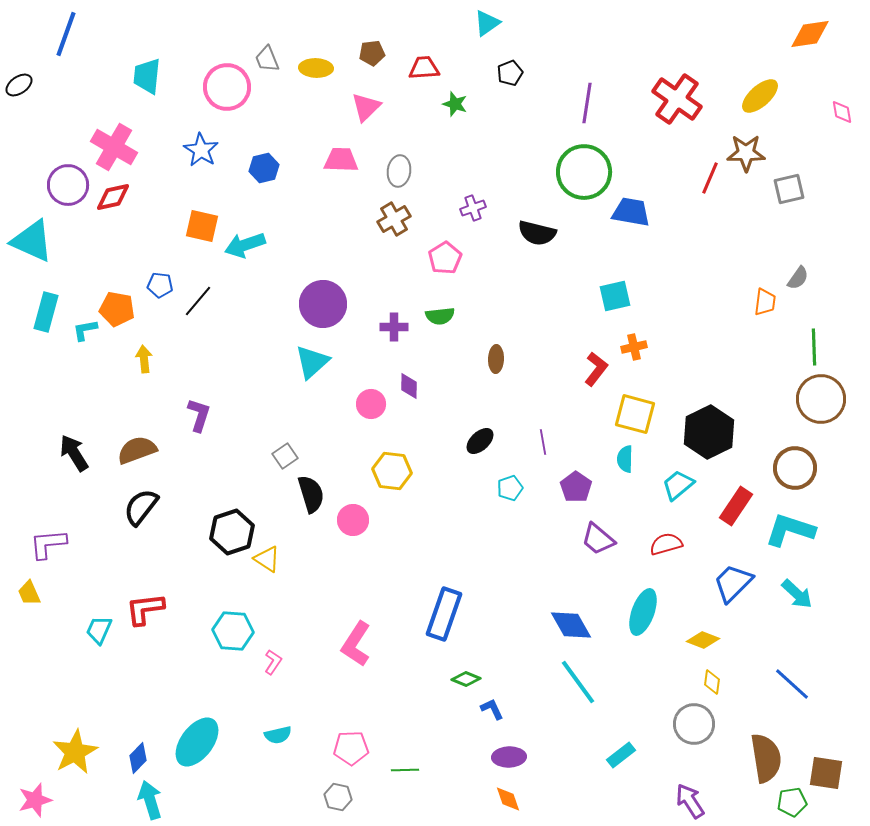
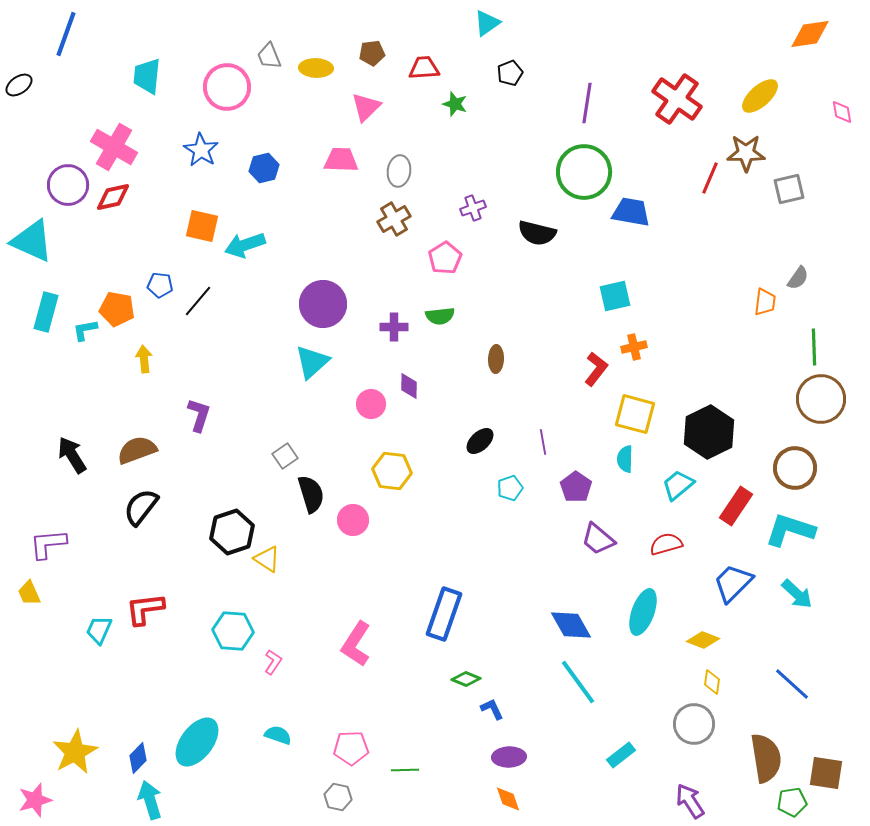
gray trapezoid at (267, 59): moved 2 px right, 3 px up
black arrow at (74, 453): moved 2 px left, 2 px down
cyan semicircle at (278, 735): rotated 148 degrees counterclockwise
